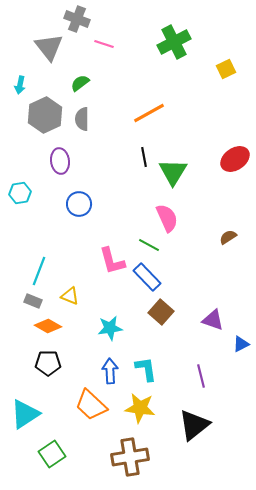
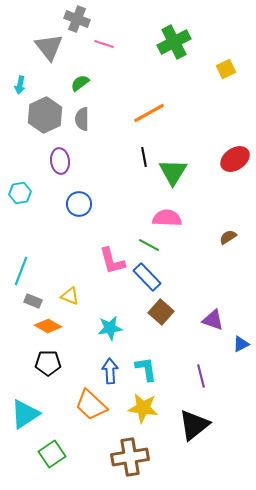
pink semicircle: rotated 64 degrees counterclockwise
cyan line: moved 18 px left
yellow star: moved 3 px right
